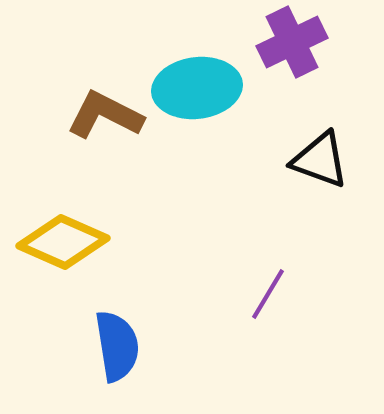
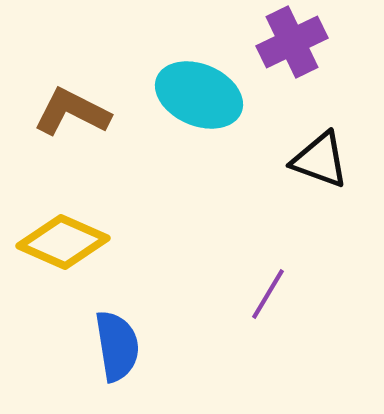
cyan ellipse: moved 2 px right, 7 px down; rotated 30 degrees clockwise
brown L-shape: moved 33 px left, 3 px up
